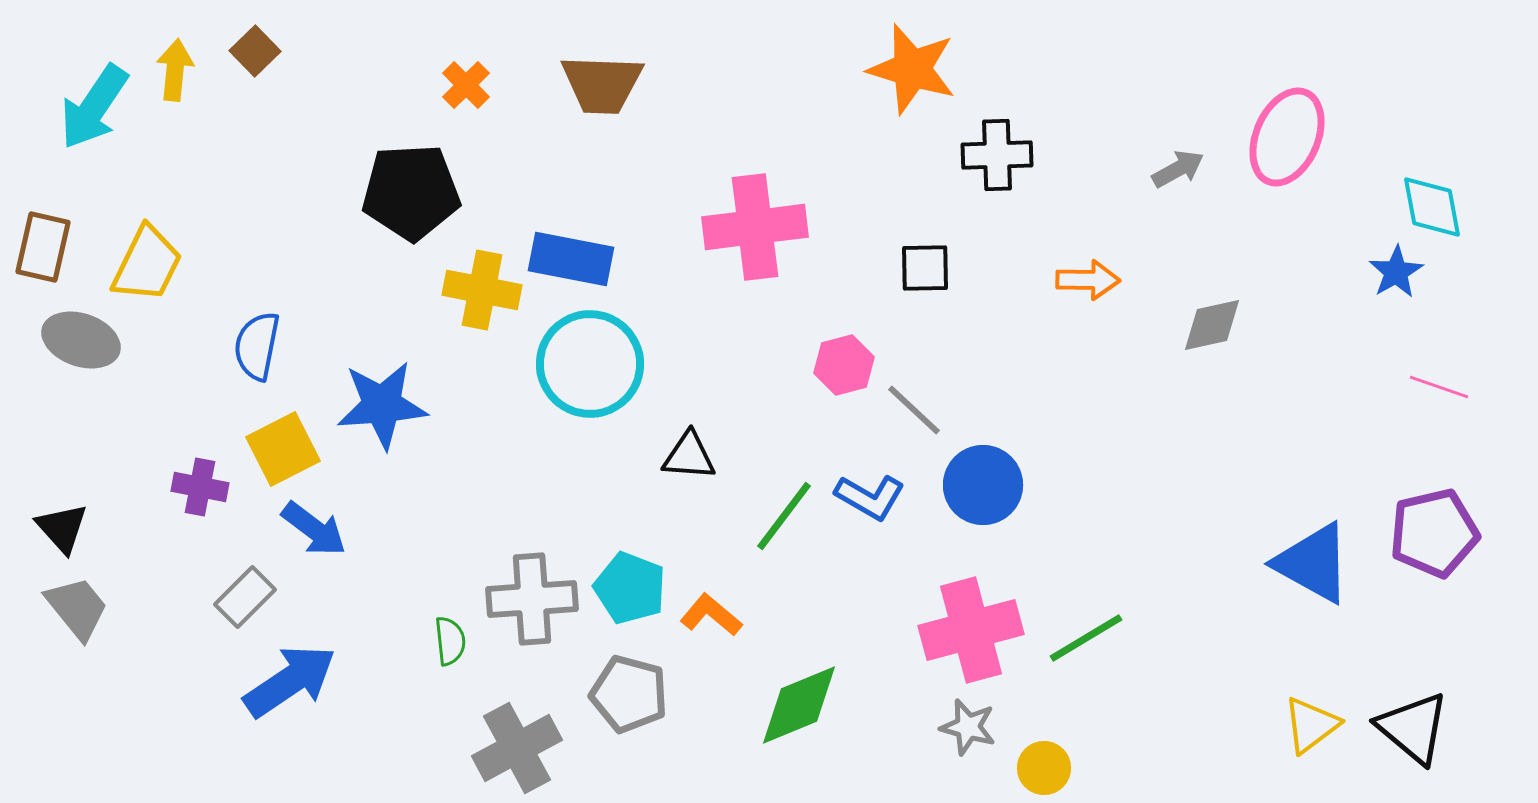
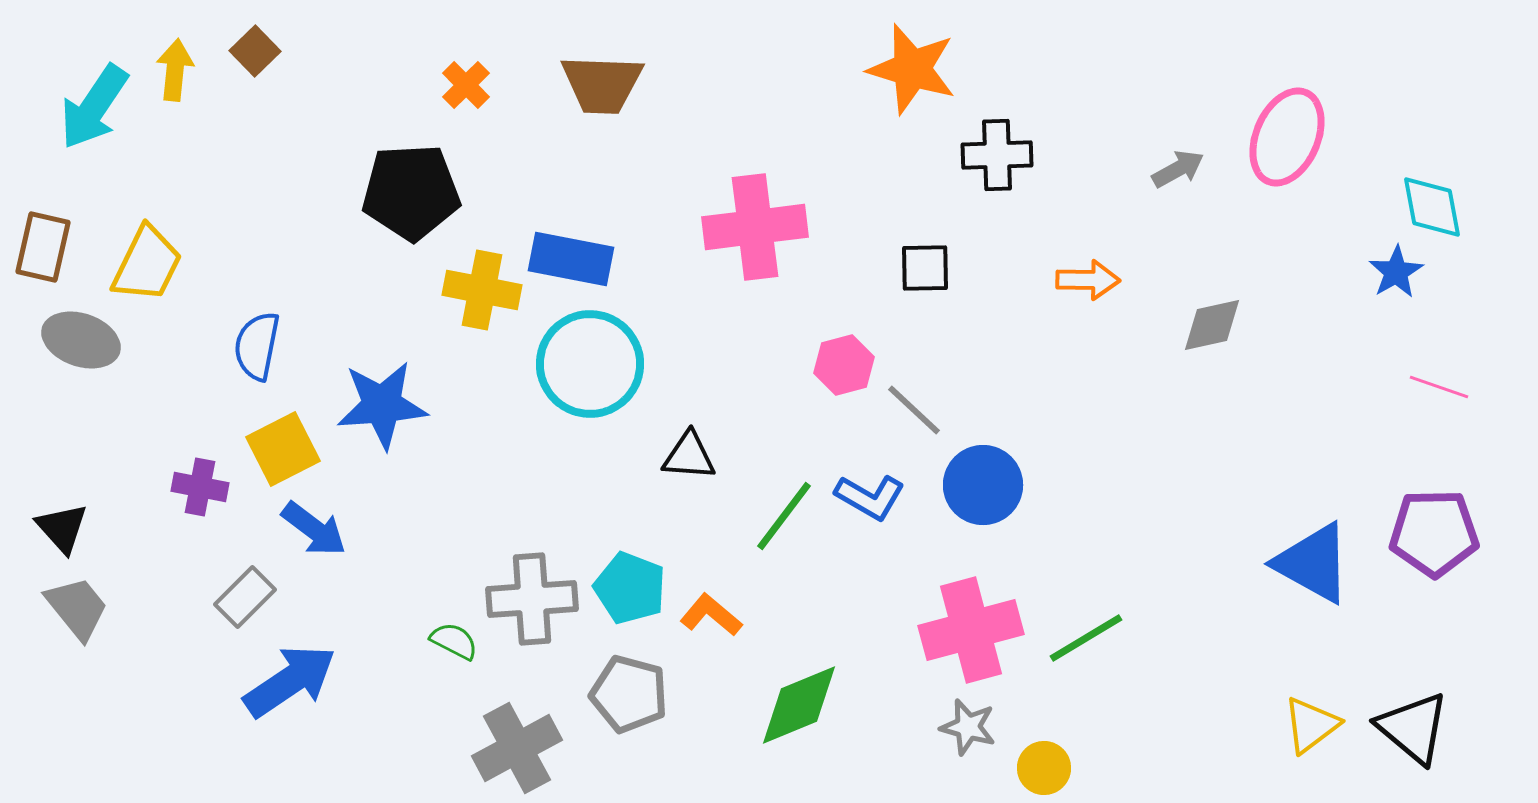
purple pentagon at (1434, 533): rotated 12 degrees clockwise
green semicircle at (450, 641): moved 4 px right; rotated 57 degrees counterclockwise
